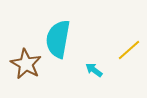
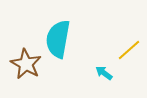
cyan arrow: moved 10 px right, 3 px down
